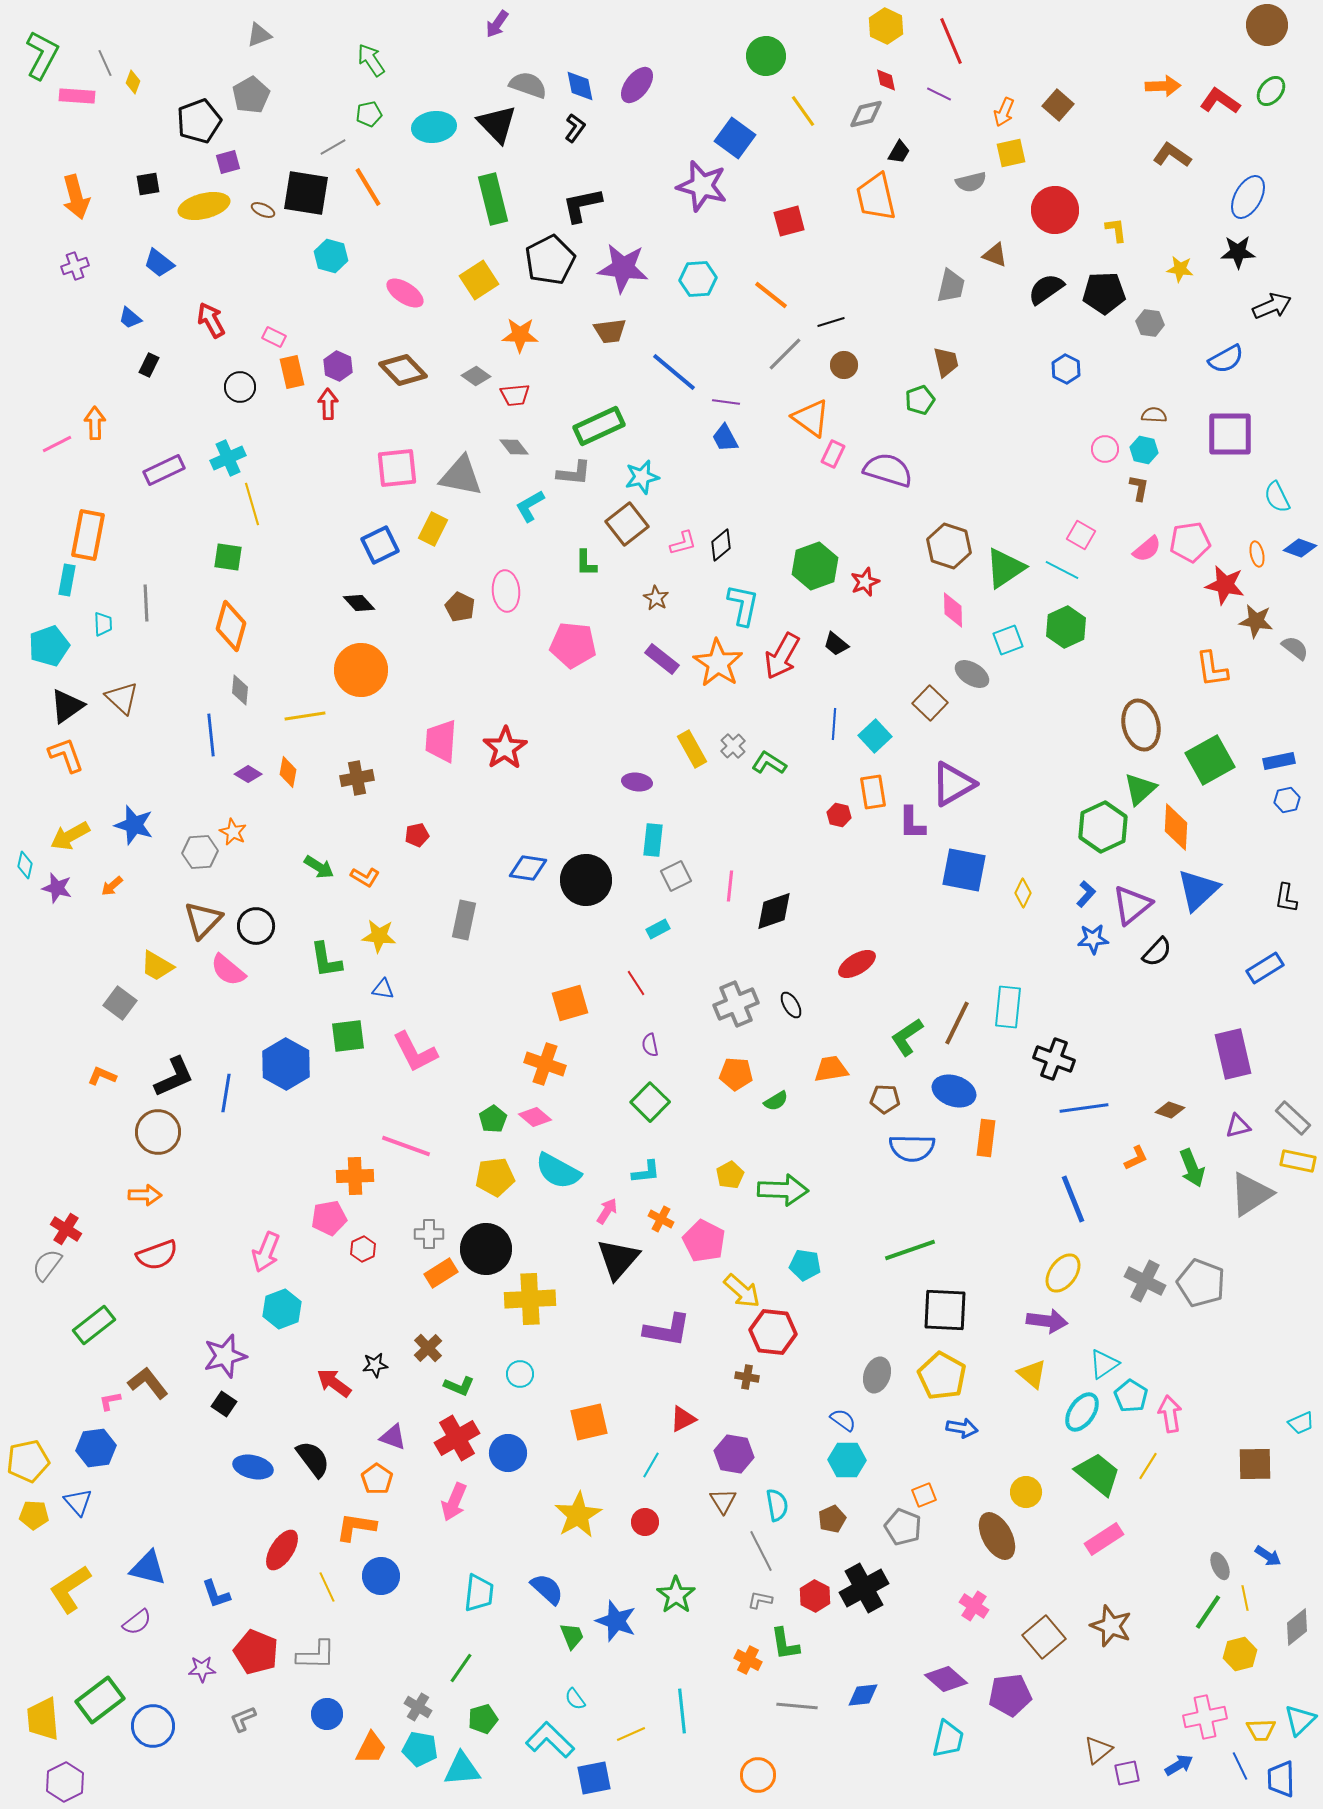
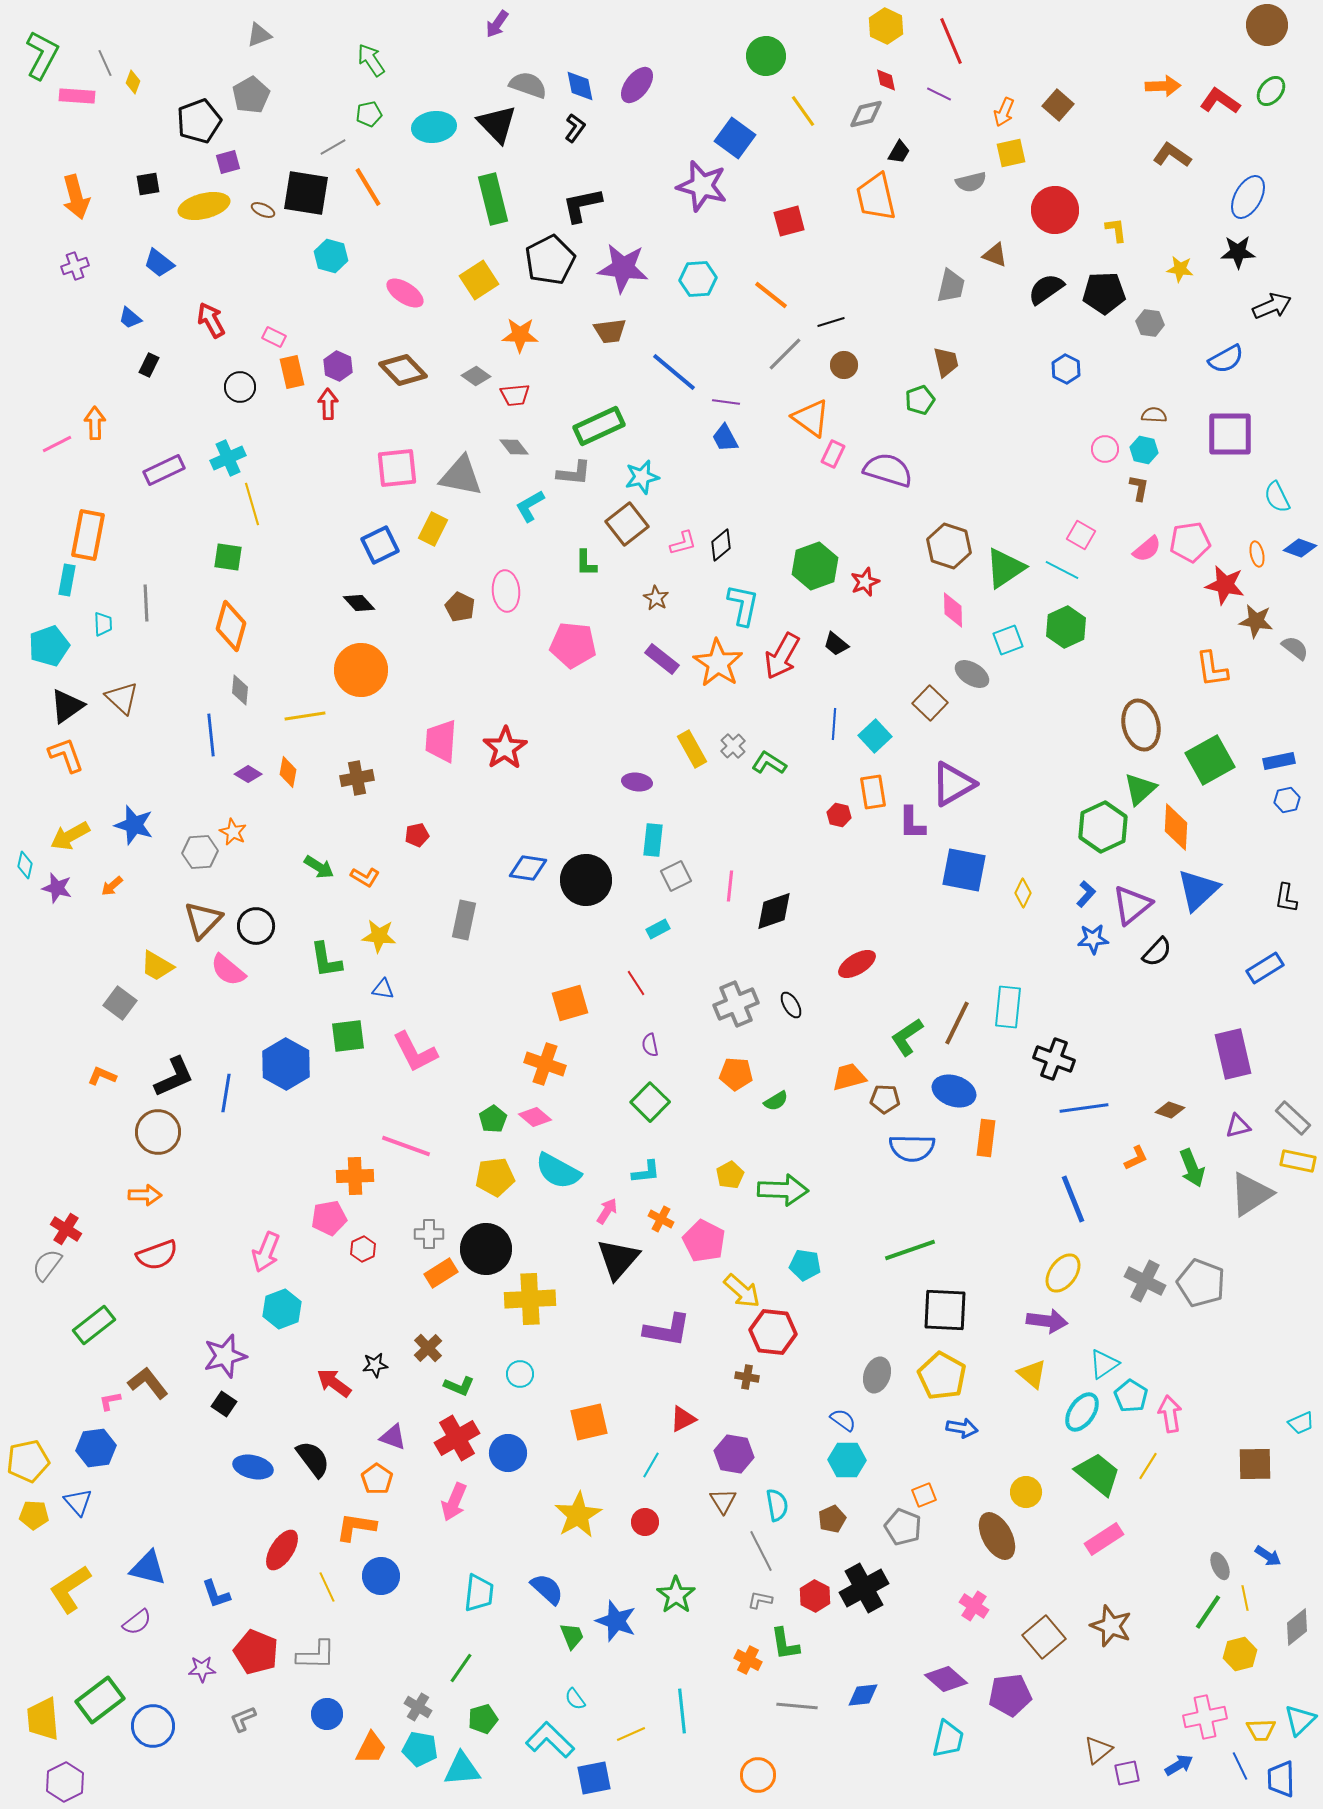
orange trapezoid at (831, 1069): moved 18 px right, 8 px down; rotated 6 degrees counterclockwise
